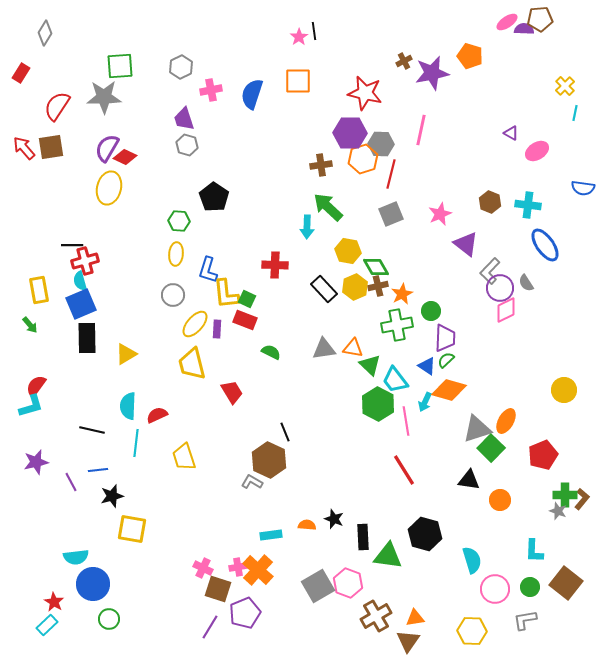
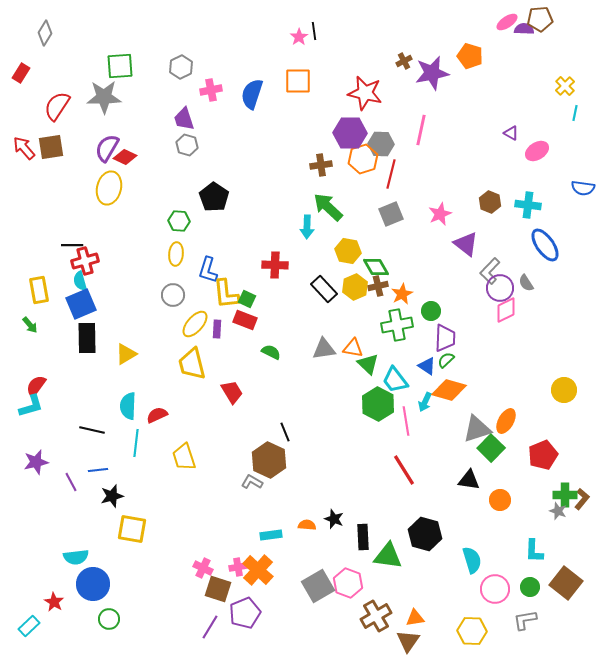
green triangle at (370, 365): moved 2 px left, 1 px up
cyan rectangle at (47, 625): moved 18 px left, 1 px down
